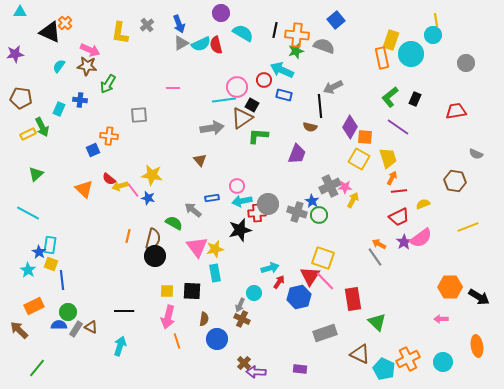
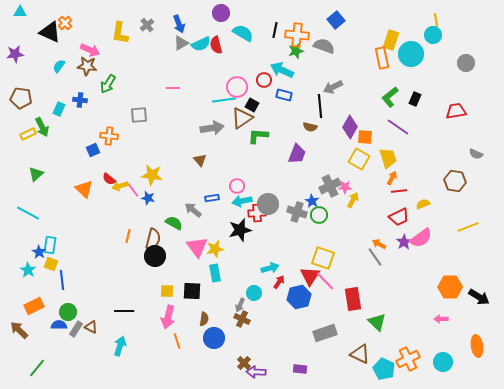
blue circle at (217, 339): moved 3 px left, 1 px up
